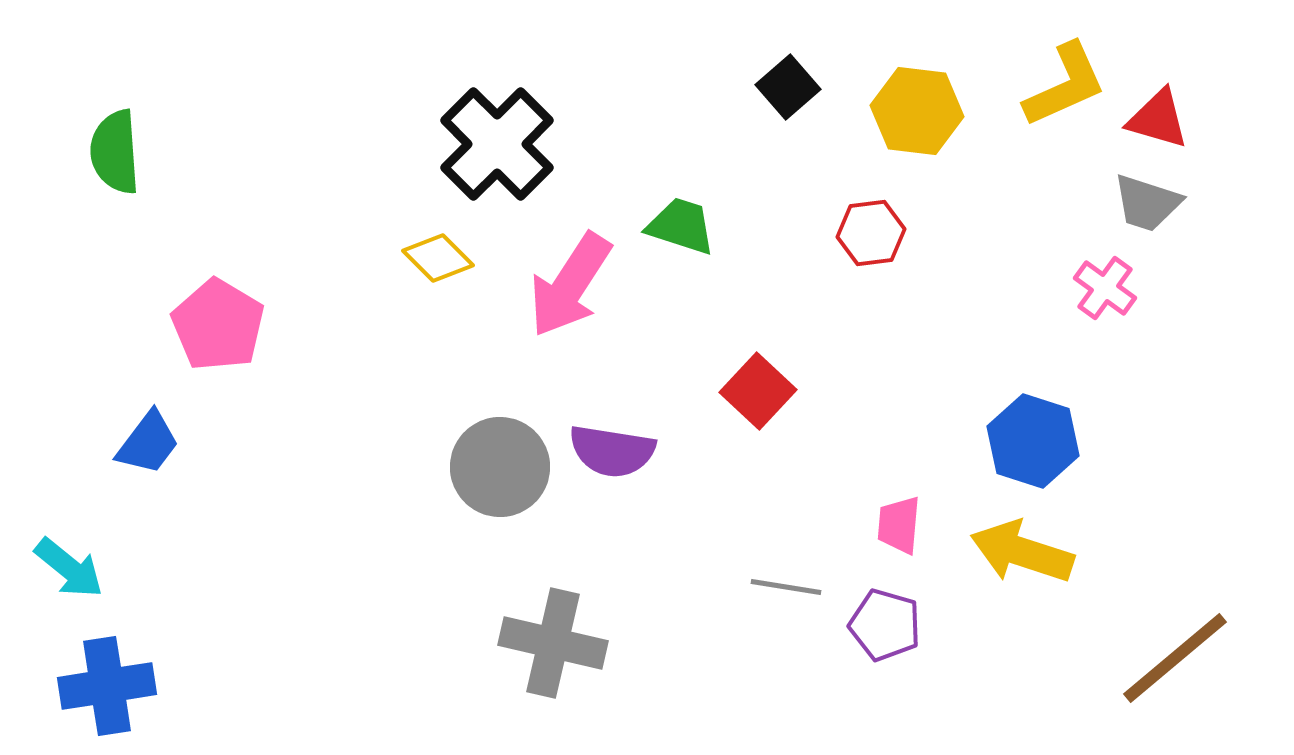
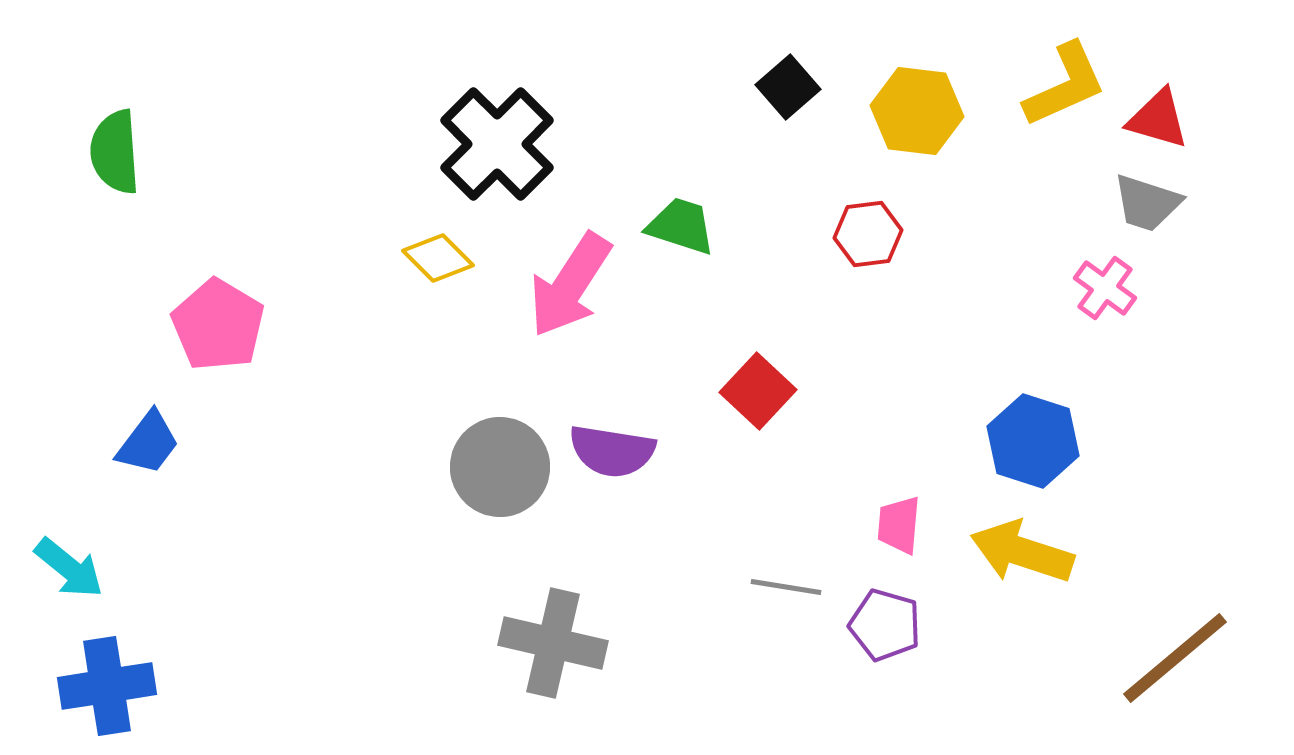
red hexagon: moved 3 px left, 1 px down
